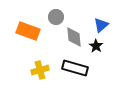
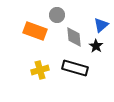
gray circle: moved 1 px right, 2 px up
orange rectangle: moved 7 px right
